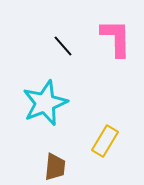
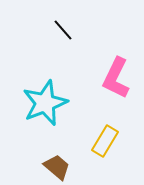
pink L-shape: moved 40 px down; rotated 153 degrees counterclockwise
black line: moved 16 px up
brown trapezoid: moved 2 px right; rotated 56 degrees counterclockwise
